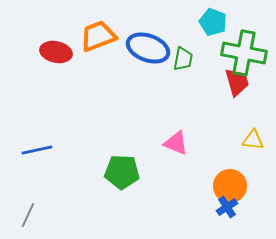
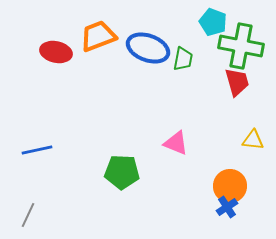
green cross: moved 3 px left, 7 px up
